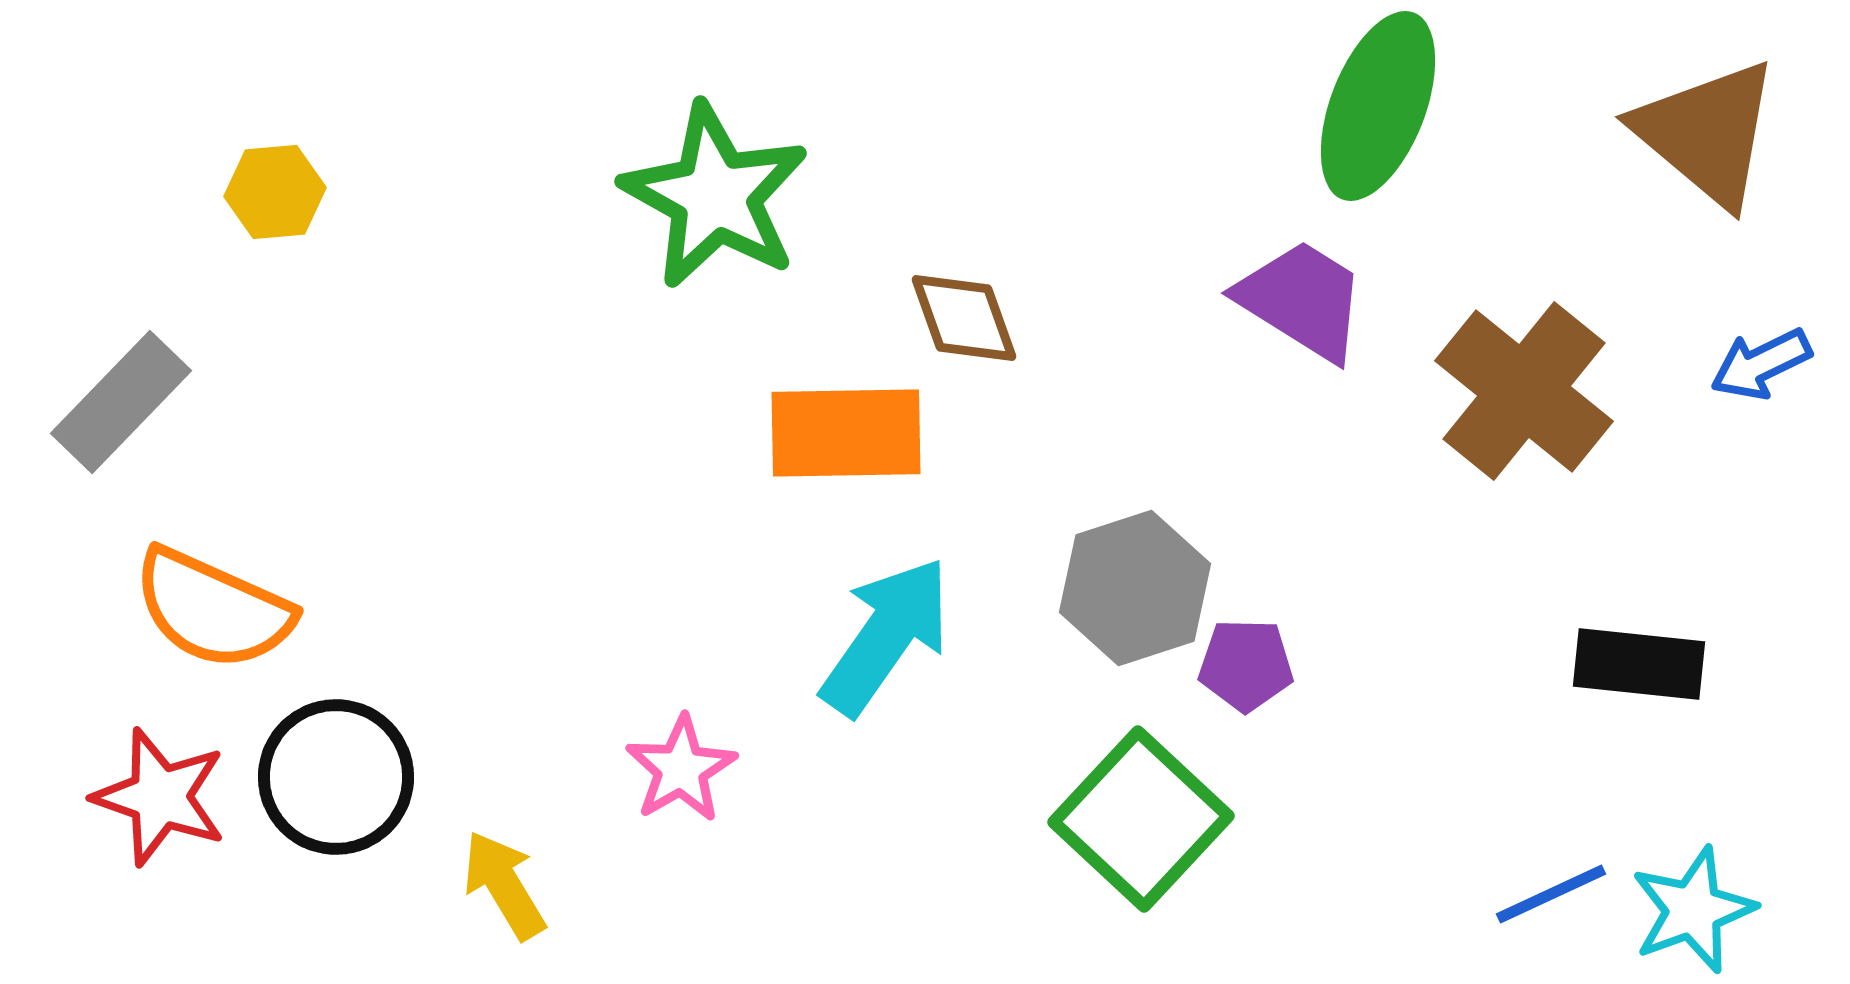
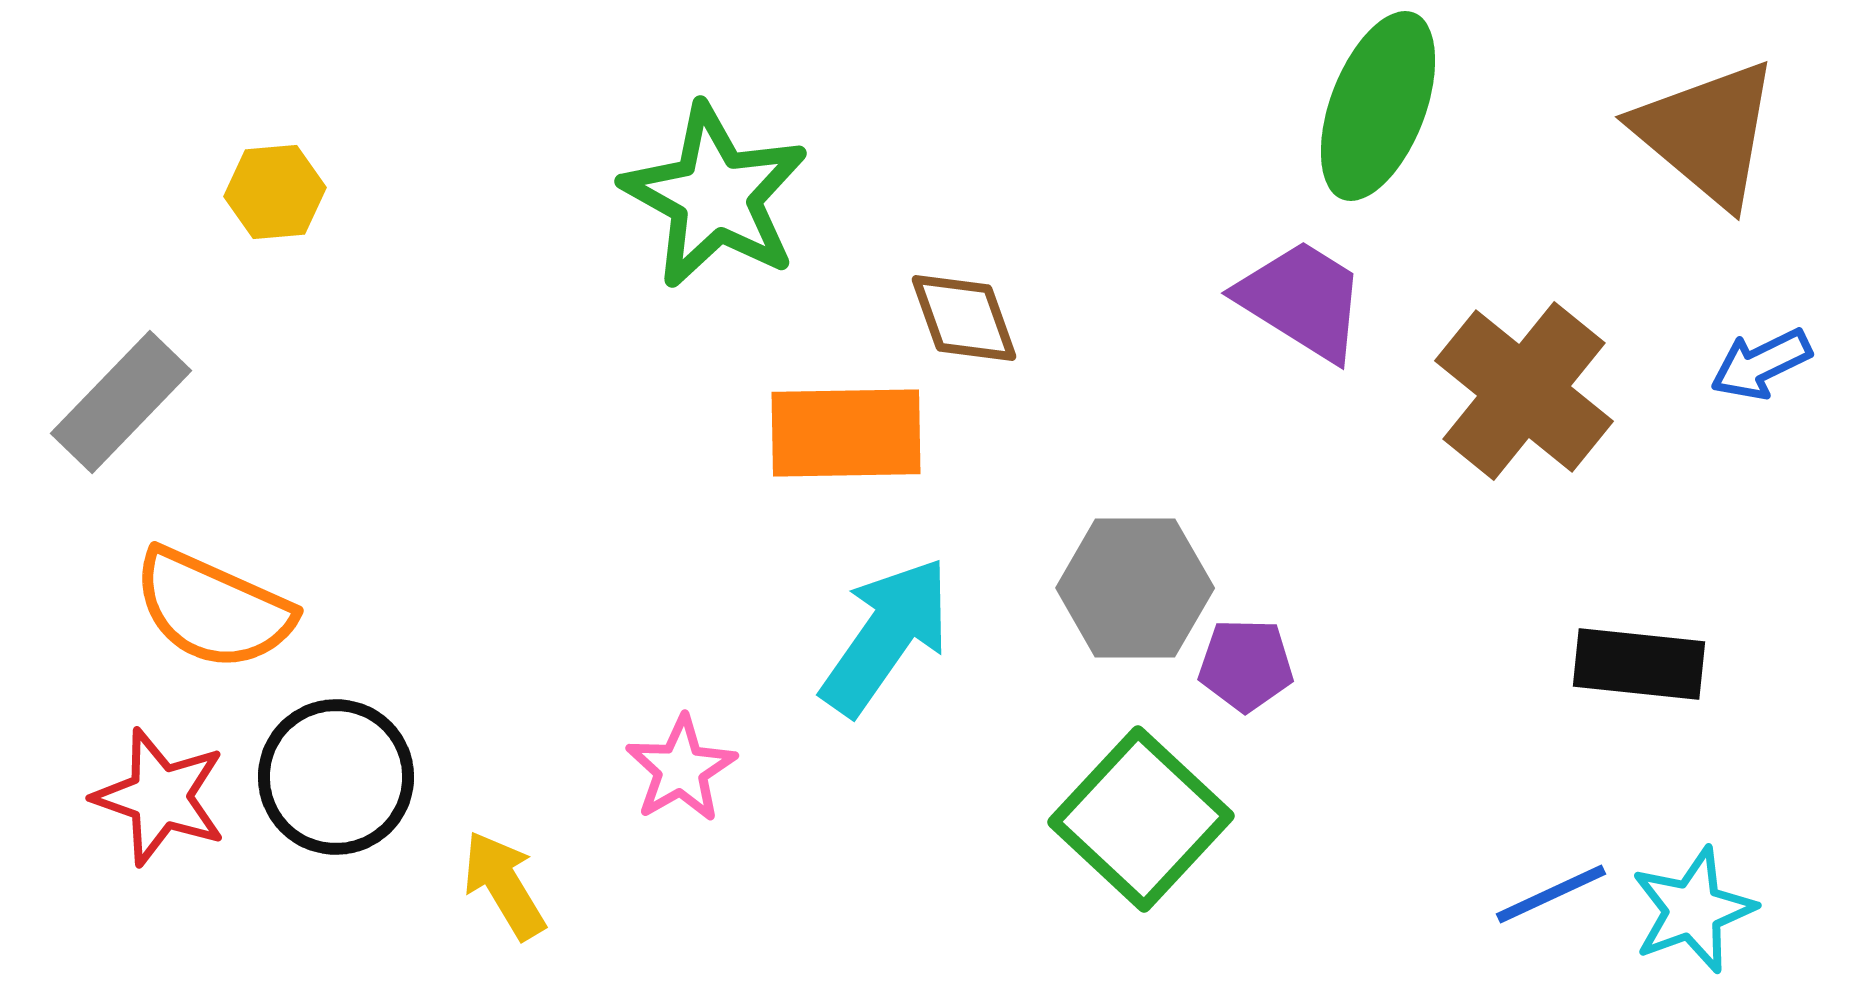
gray hexagon: rotated 18 degrees clockwise
